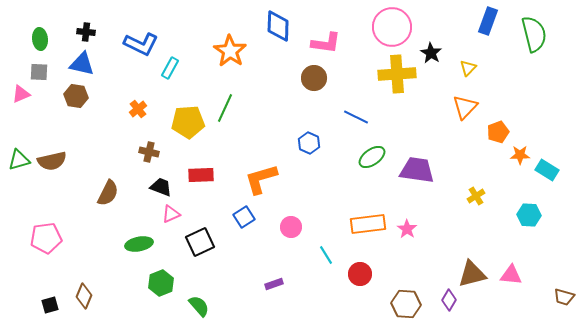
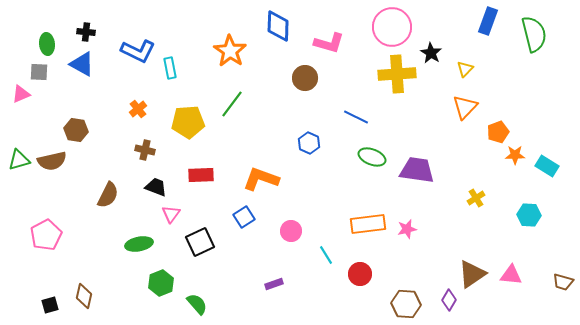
green ellipse at (40, 39): moved 7 px right, 5 px down
pink L-shape at (326, 43): moved 3 px right; rotated 8 degrees clockwise
blue L-shape at (141, 44): moved 3 px left, 7 px down
blue triangle at (82, 64): rotated 16 degrees clockwise
cyan rectangle at (170, 68): rotated 40 degrees counterclockwise
yellow triangle at (468, 68): moved 3 px left, 1 px down
brown circle at (314, 78): moved 9 px left
brown hexagon at (76, 96): moved 34 px down
green line at (225, 108): moved 7 px right, 4 px up; rotated 12 degrees clockwise
brown cross at (149, 152): moved 4 px left, 2 px up
orange star at (520, 155): moved 5 px left
green ellipse at (372, 157): rotated 56 degrees clockwise
cyan rectangle at (547, 170): moved 4 px up
orange L-shape at (261, 179): rotated 36 degrees clockwise
black trapezoid at (161, 187): moved 5 px left
brown semicircle at (108, 193): moved 2 px down
yellow cross at (476, 196): moved 2 px down
pink triangle at (171, 214): rotated 30 degrees counterclockwise
pink circle at (291, 227): moved 4 px down
pink star at (407, 229): rotated 24 degrees clockwise
pink pentagon at (46, 238): moved 3 px up; rotated 20 degrees counterclockwise
brown triangle at (472, 274): rotated 20 degrees counterclockwise
brown diamond at (84, 296): rotated 10 degrees counterclockwise
brown trapezoid at (564, 297): moved 1 px left, 15 px up
green semicircle at (199, 306): moved 2 px left, 2 px up
